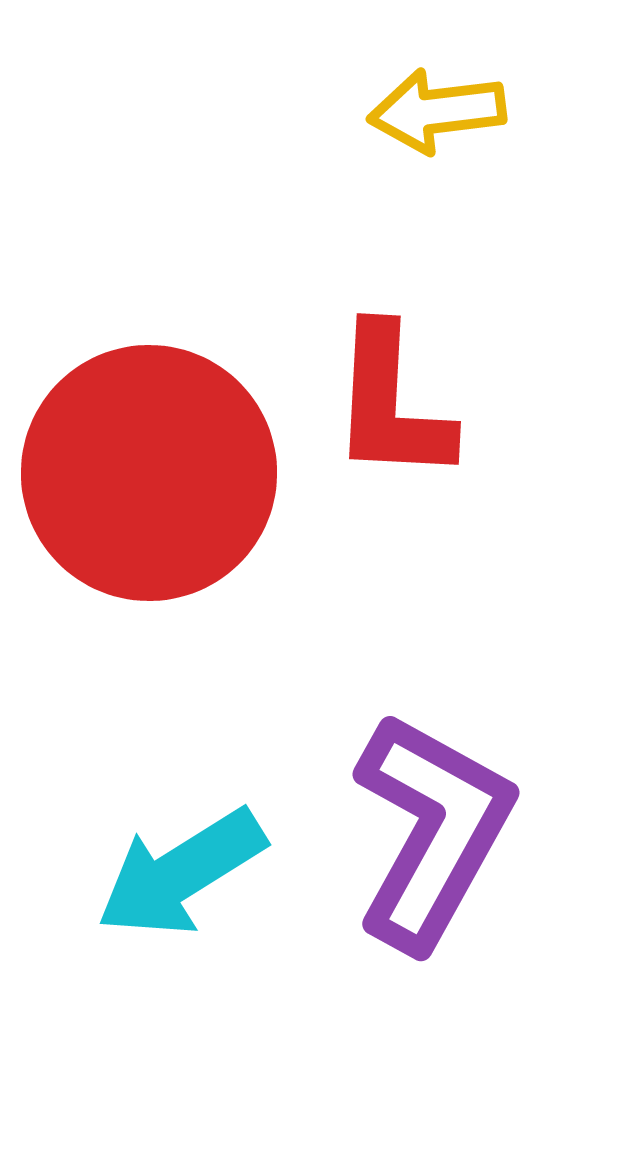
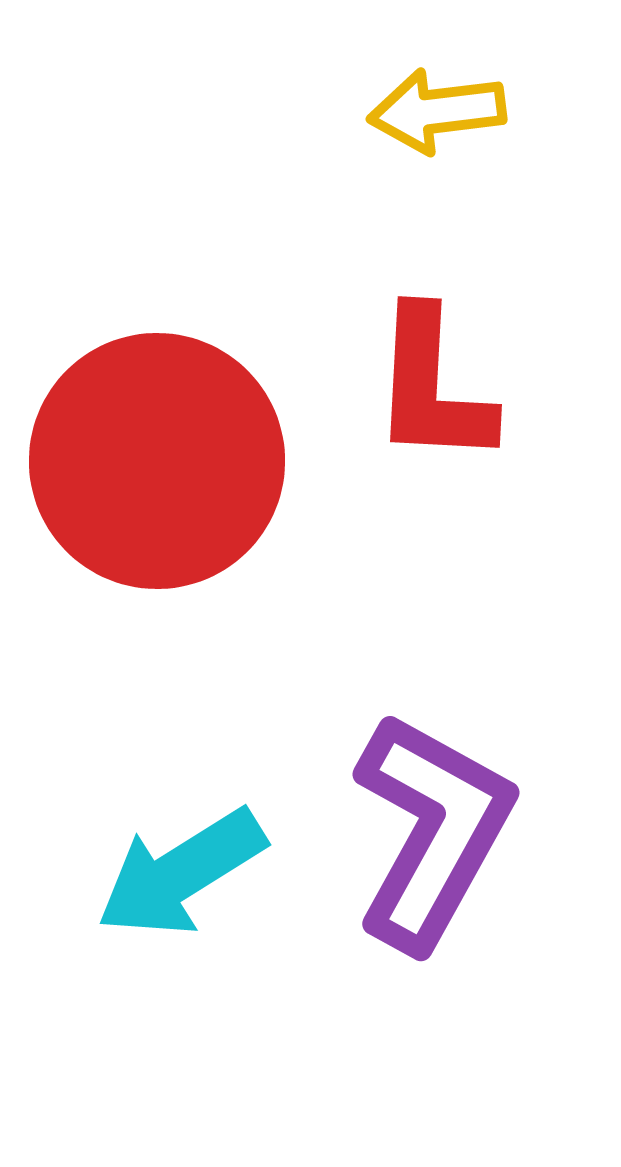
red L-shape: moved 41 px right, 17 px up
red circle: moved 8 px right, 12 px up
